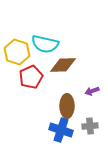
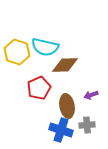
cyan semicircle: moved 3 px down
brown diamond: moved 2 px right
red pentagon: moved 8 px right, 11 px down
purple arrow: moved 1 px left, 4 px down
brown ellipse: rotated 10 degrees counterclockwise
gray cross: moved 3 px left, 1 px up
